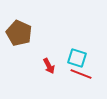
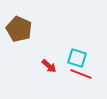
brown pentagon: moved 4 px up
red arrow: rotated 21 degrees counterclockwise
